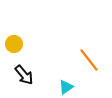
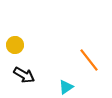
yellow circle: moved 1 px right, 1 px down
black arrow: rotated 20 degrees counterclockwise
